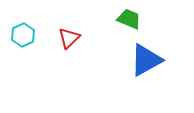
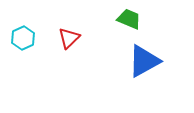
cyan hexagon: moved 3 px down
blue triangle: moved 2 px left, 1 px down
